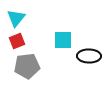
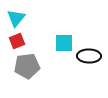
cyan square: moved 1 px right, 3 px down
